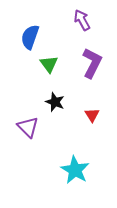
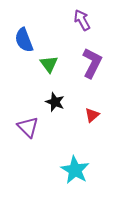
blue semicircle: moved 6 px left, 3 px down; rotated 40 degrees counterclockwise
red triangle: rotated 21 degrees clockwise
